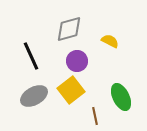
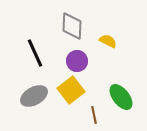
gray diamond: moved 3 px right, 3 px up; rotated 72 degrees counterclockwise
yellow semicircle: moved 2 px left
black line: moved 4 px right, 3 px up
green ellipse: rotated 12 degrees counterclockwise
brown line: moved 1 px left, 1 px up
